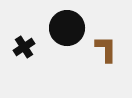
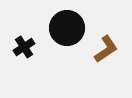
brown L-shape: rotated 56 degrees clockwise
